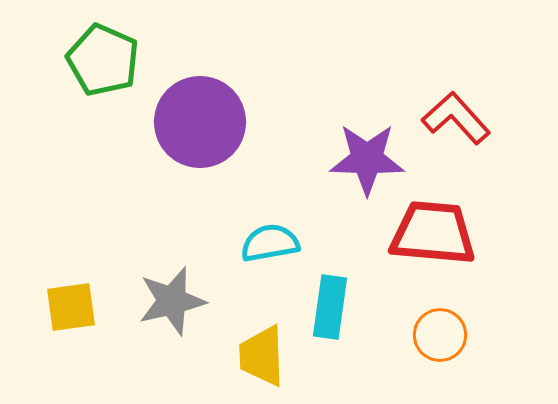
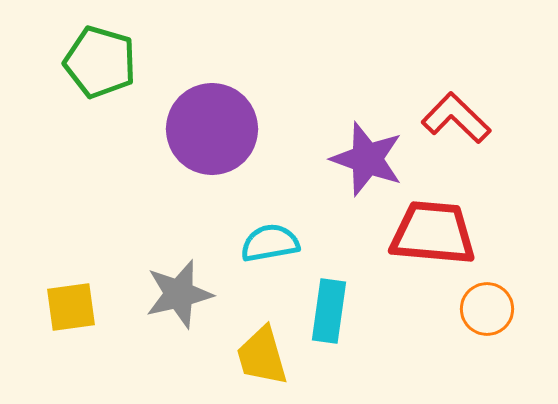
green pentagon: moved 3 px left, 2 px down; rotated 8 degrees counterclockwise
red L-shape: rotated 4 degrees counterclockwise
purple circle: moved 12 px right, 7 px down
purple star: rotated 18 degrees clockwise
gray star: moved 7 px right, 7 px up
cyan rectangle: moved 1 px left, 4 px down
orange circle: moved 47 px right, 26 px up
yellow trapezoid: rotated 14 degrees counterclockwise
